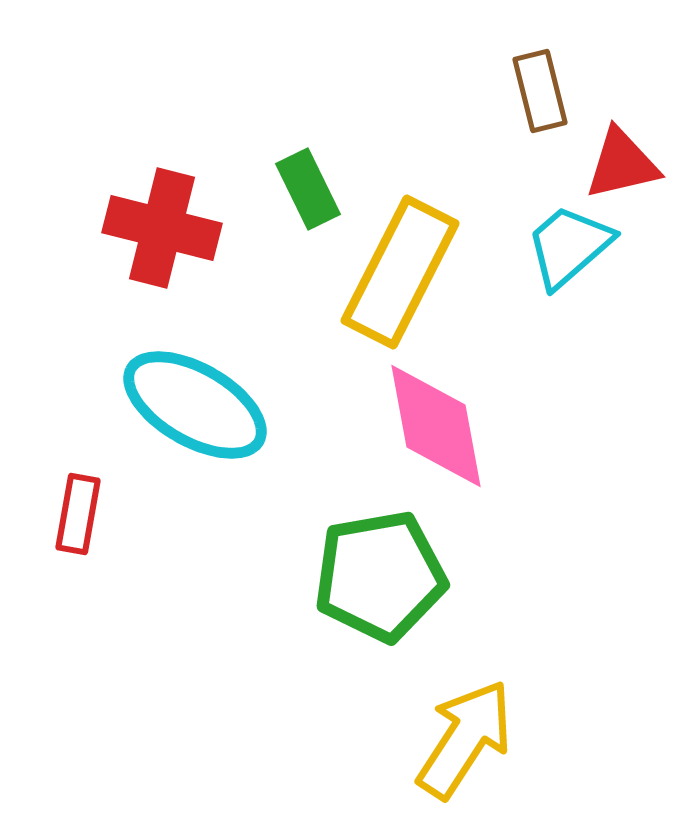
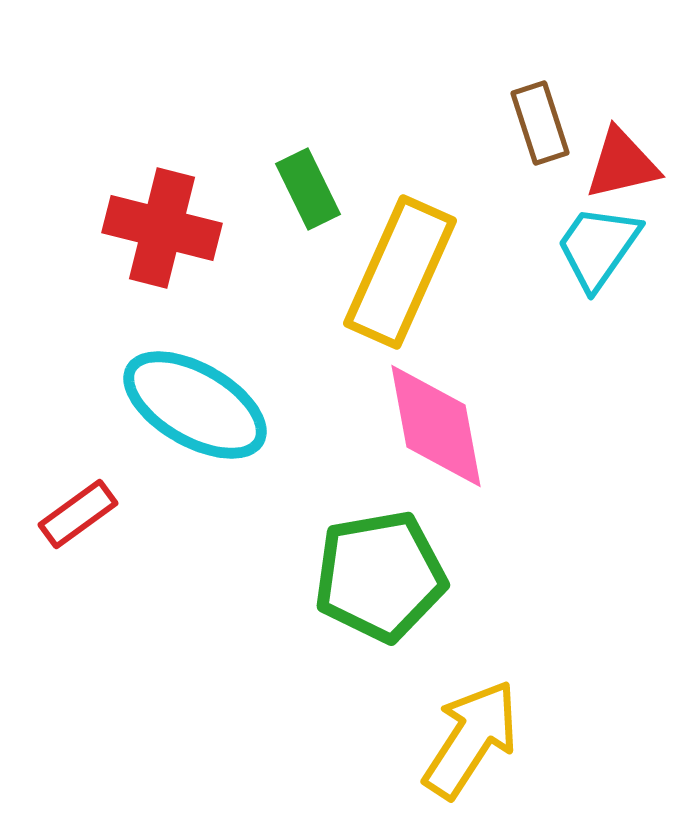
brown rectangle: moved 32 px down; rotated 4 degrees counterclockwise
cyan trapezoid: moved 29 px right, 1 px down; rotated 14 degrees counterclockwise
yellow rectangle: rotated 3 degrees counterclockwise
red rectangle: rotated 44 degrees clockwise
yellow arrow: moved 6 px right
